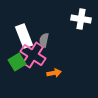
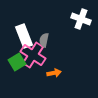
white cross: rotated 12 degrees clockwise
